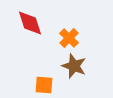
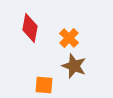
red diamond: moved 5 px down; rotated 28 degrees clockwise
